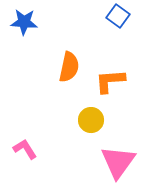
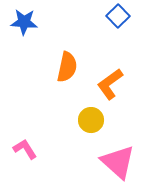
blue square: rotated 10 degrees clockwise
orange semicircle: moved 2 px left
orange L-shape: moved 3 px down; rotated 32 degrees counterclockwise
pink triangle: rotated 24 degrees counterclockwise
